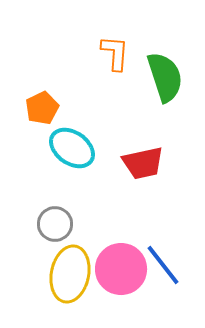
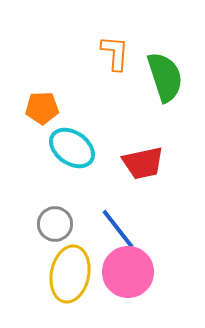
orange pentagon: rotated 24 degrees clockwise
blue line: moved 45 px left, 36 px up
pink circle: moved 7 px right, 3 px down
